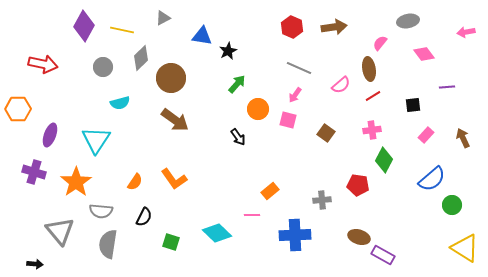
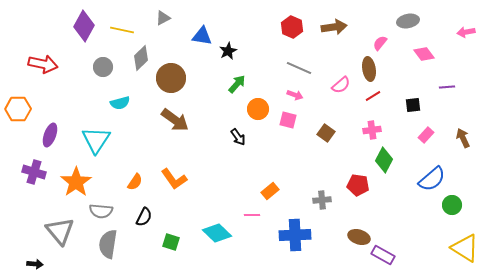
pink arrow at (295, 95): rotated 105 degrees counterclockwise
